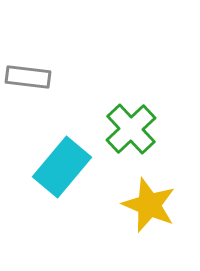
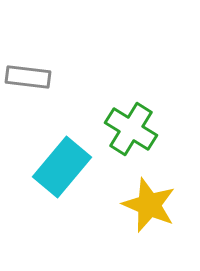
green cross: rotated 15 degrees counterclockwise
